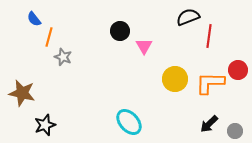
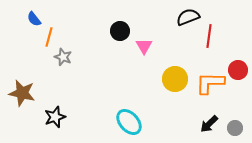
black star: moved 10 px right, 8 px up
gray circle: moved 3 px up
